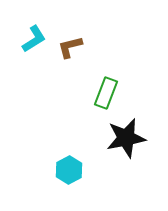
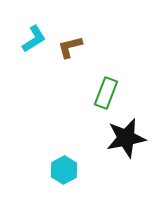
cyan hexagon: moved 5 px left
